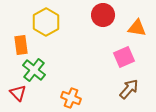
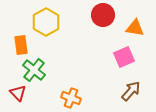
orange triangle: moved 2 px left
brown arrow: moved 2 px right, 2 px down
